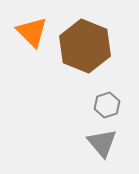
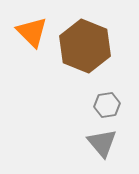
gray hexagon: rotated 10 degrees clockwise
